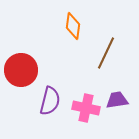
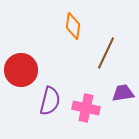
purple trapezoid: moved 6 px right, 7 px up
